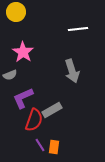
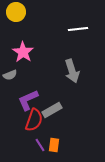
purple L-shape: moved 5 px right, 2 px down
orange rectangle: moved 2 px up
